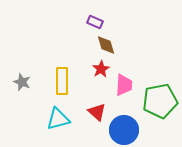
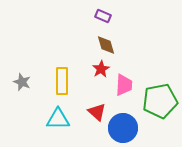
purple rectangle: moved 8 px right, 6 px up
cyan triangle: rotated 15 degrees clockwise
blue circle: moved 1 px left, 2 px up
